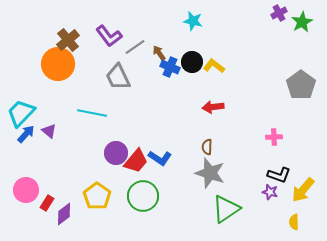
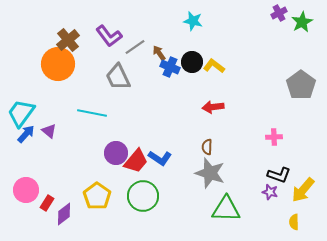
cyan trapezoid: rotated 8 degrees counterclockwise
green triangle: rotated 36 degrees clockwise
